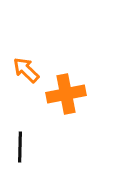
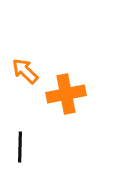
orange arrow: moved 1 px left, 1 px down
